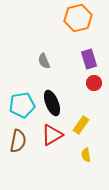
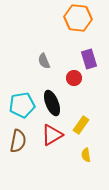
orange hexagon: rotated 20 degrees clockwise
red circle: moved 20 px left, 5 px up
